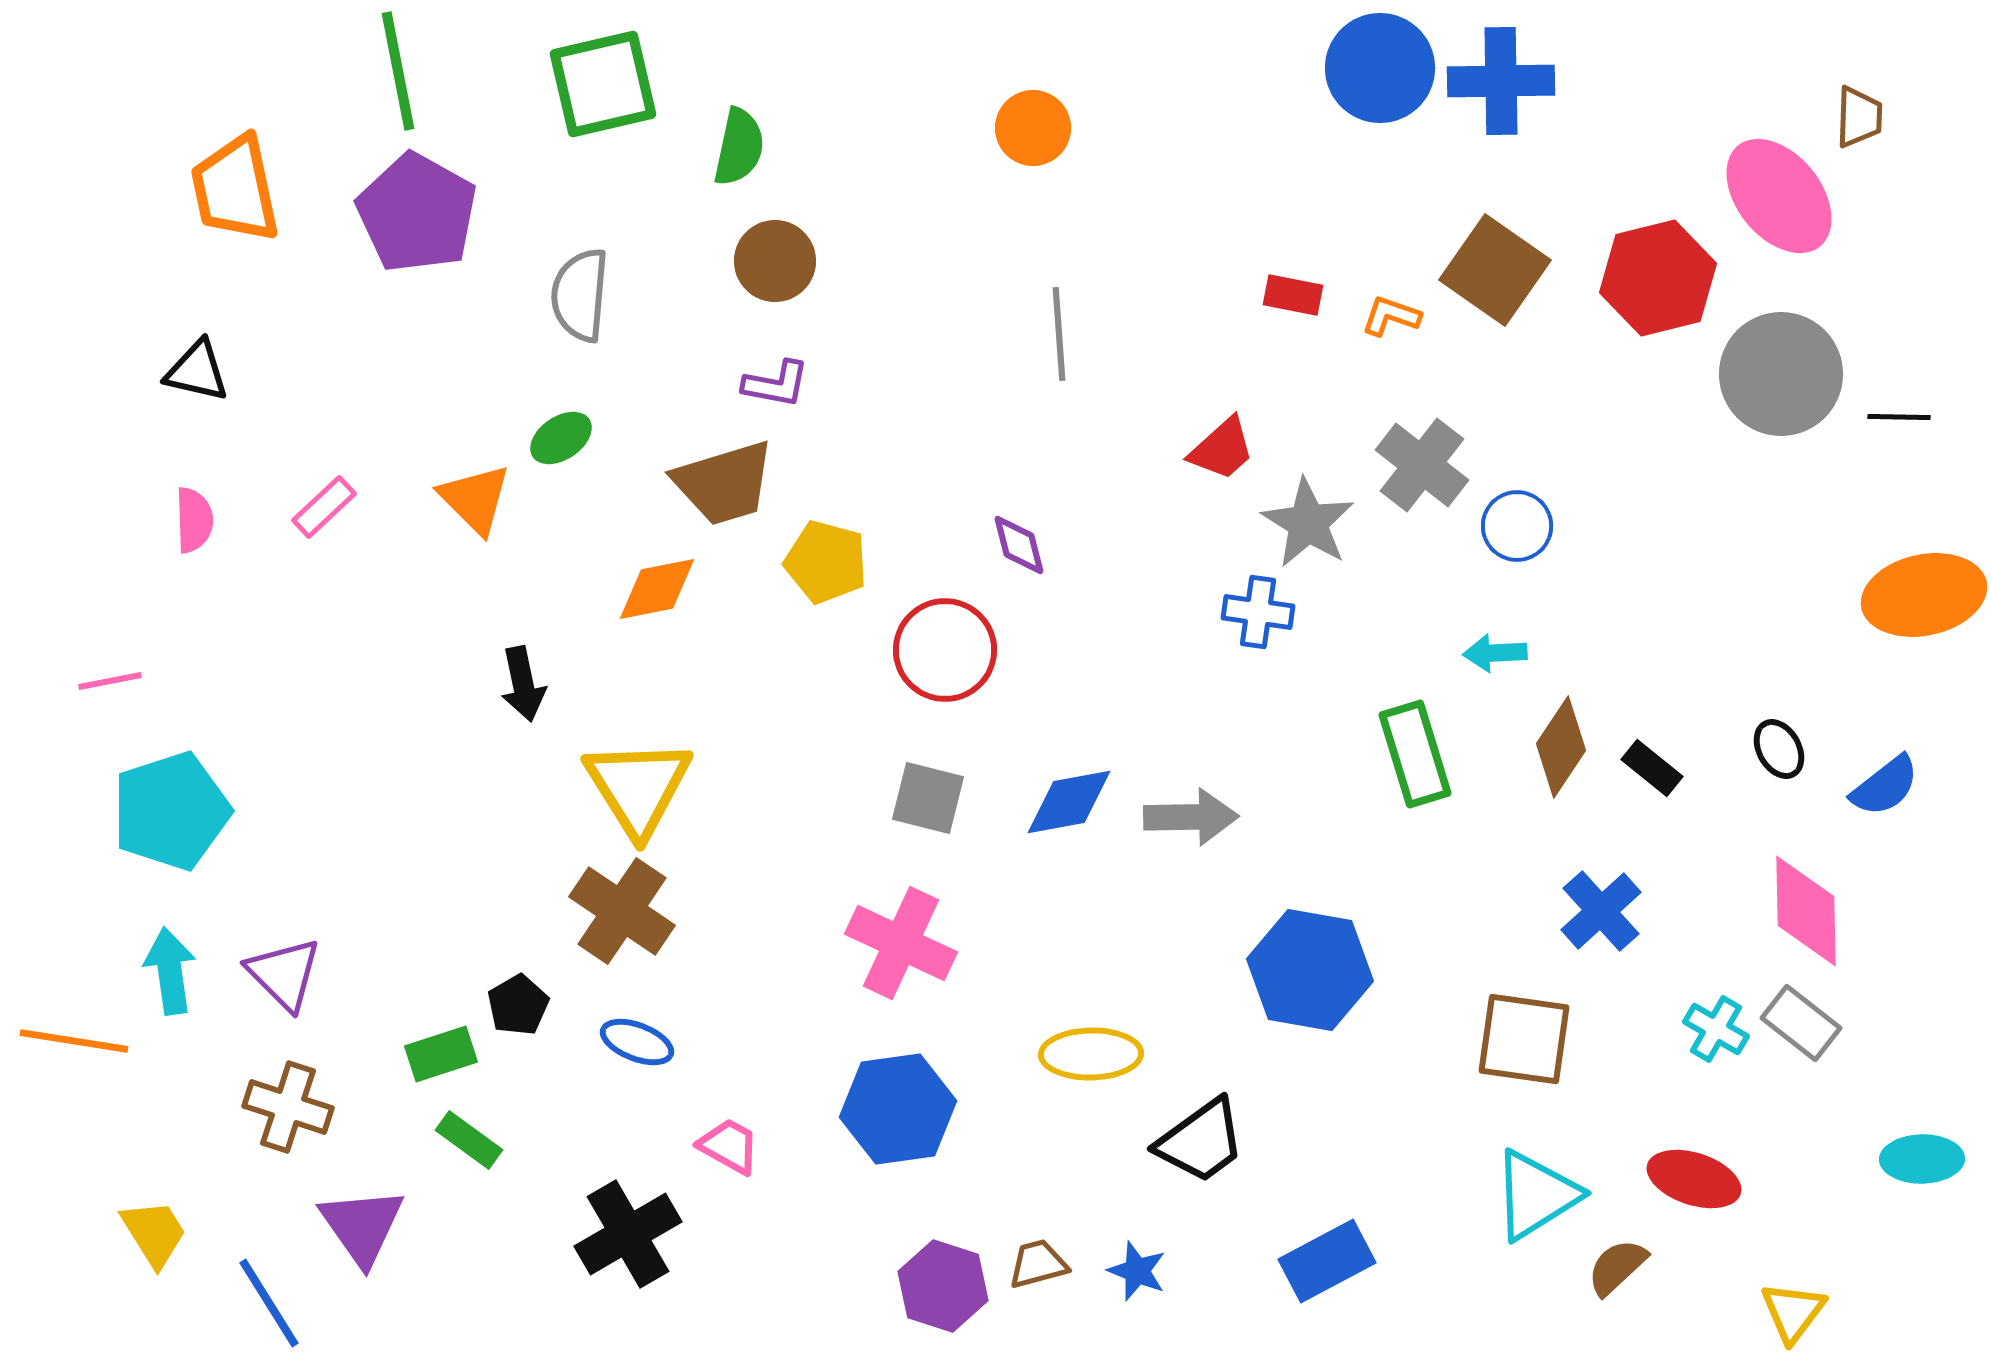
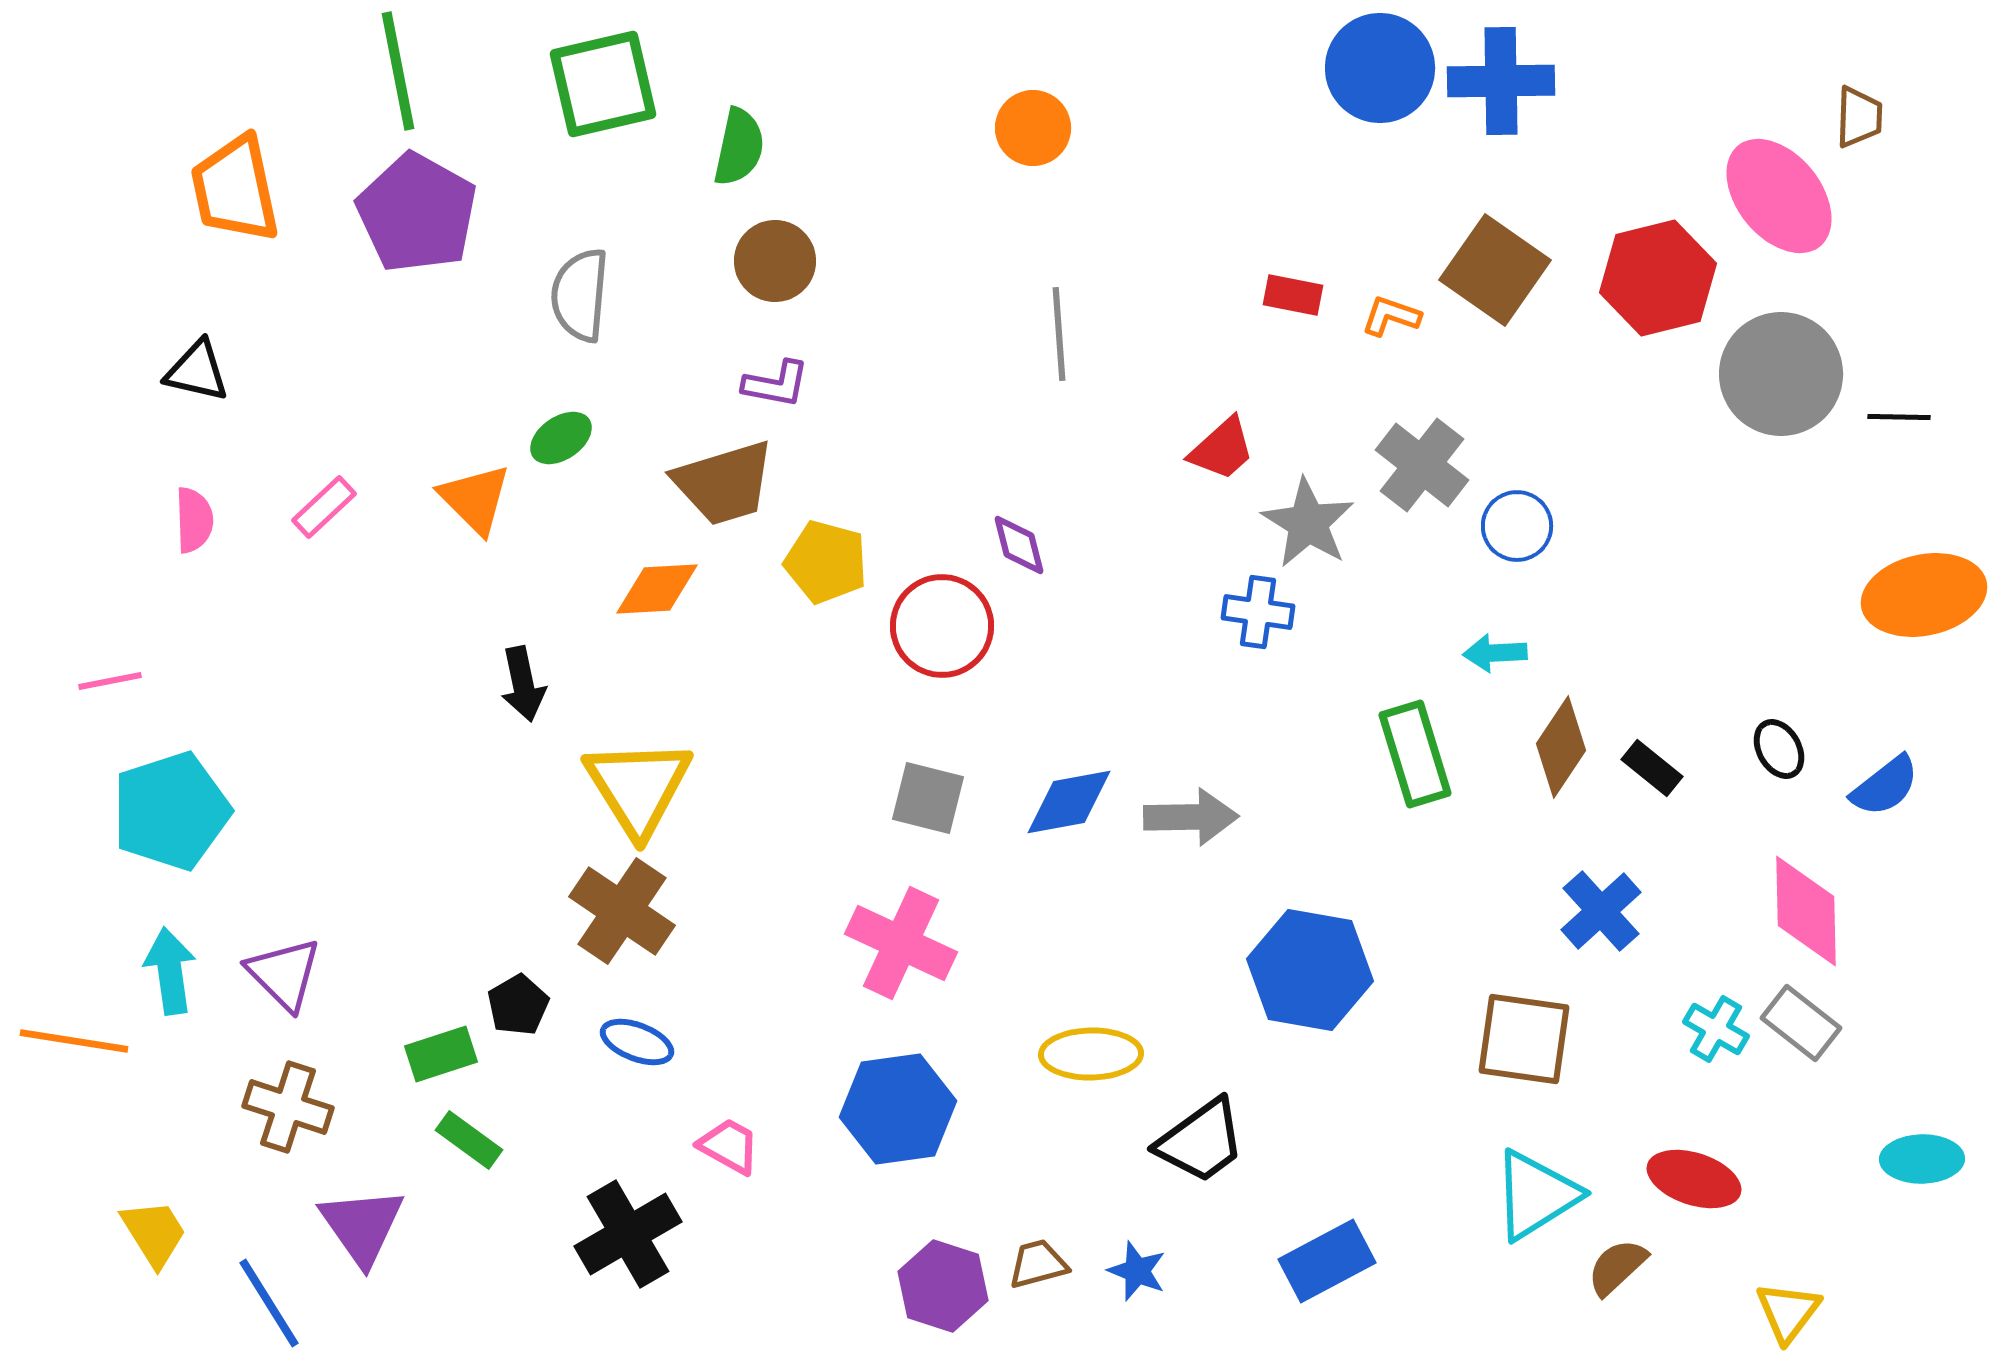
orange diamond at (657, 589): rotated 8 degrees clockwise
red circle at (945, 650): moved 3 px left, 24 px up
yellow triangle at (1793, 1312): moved 5 px left
